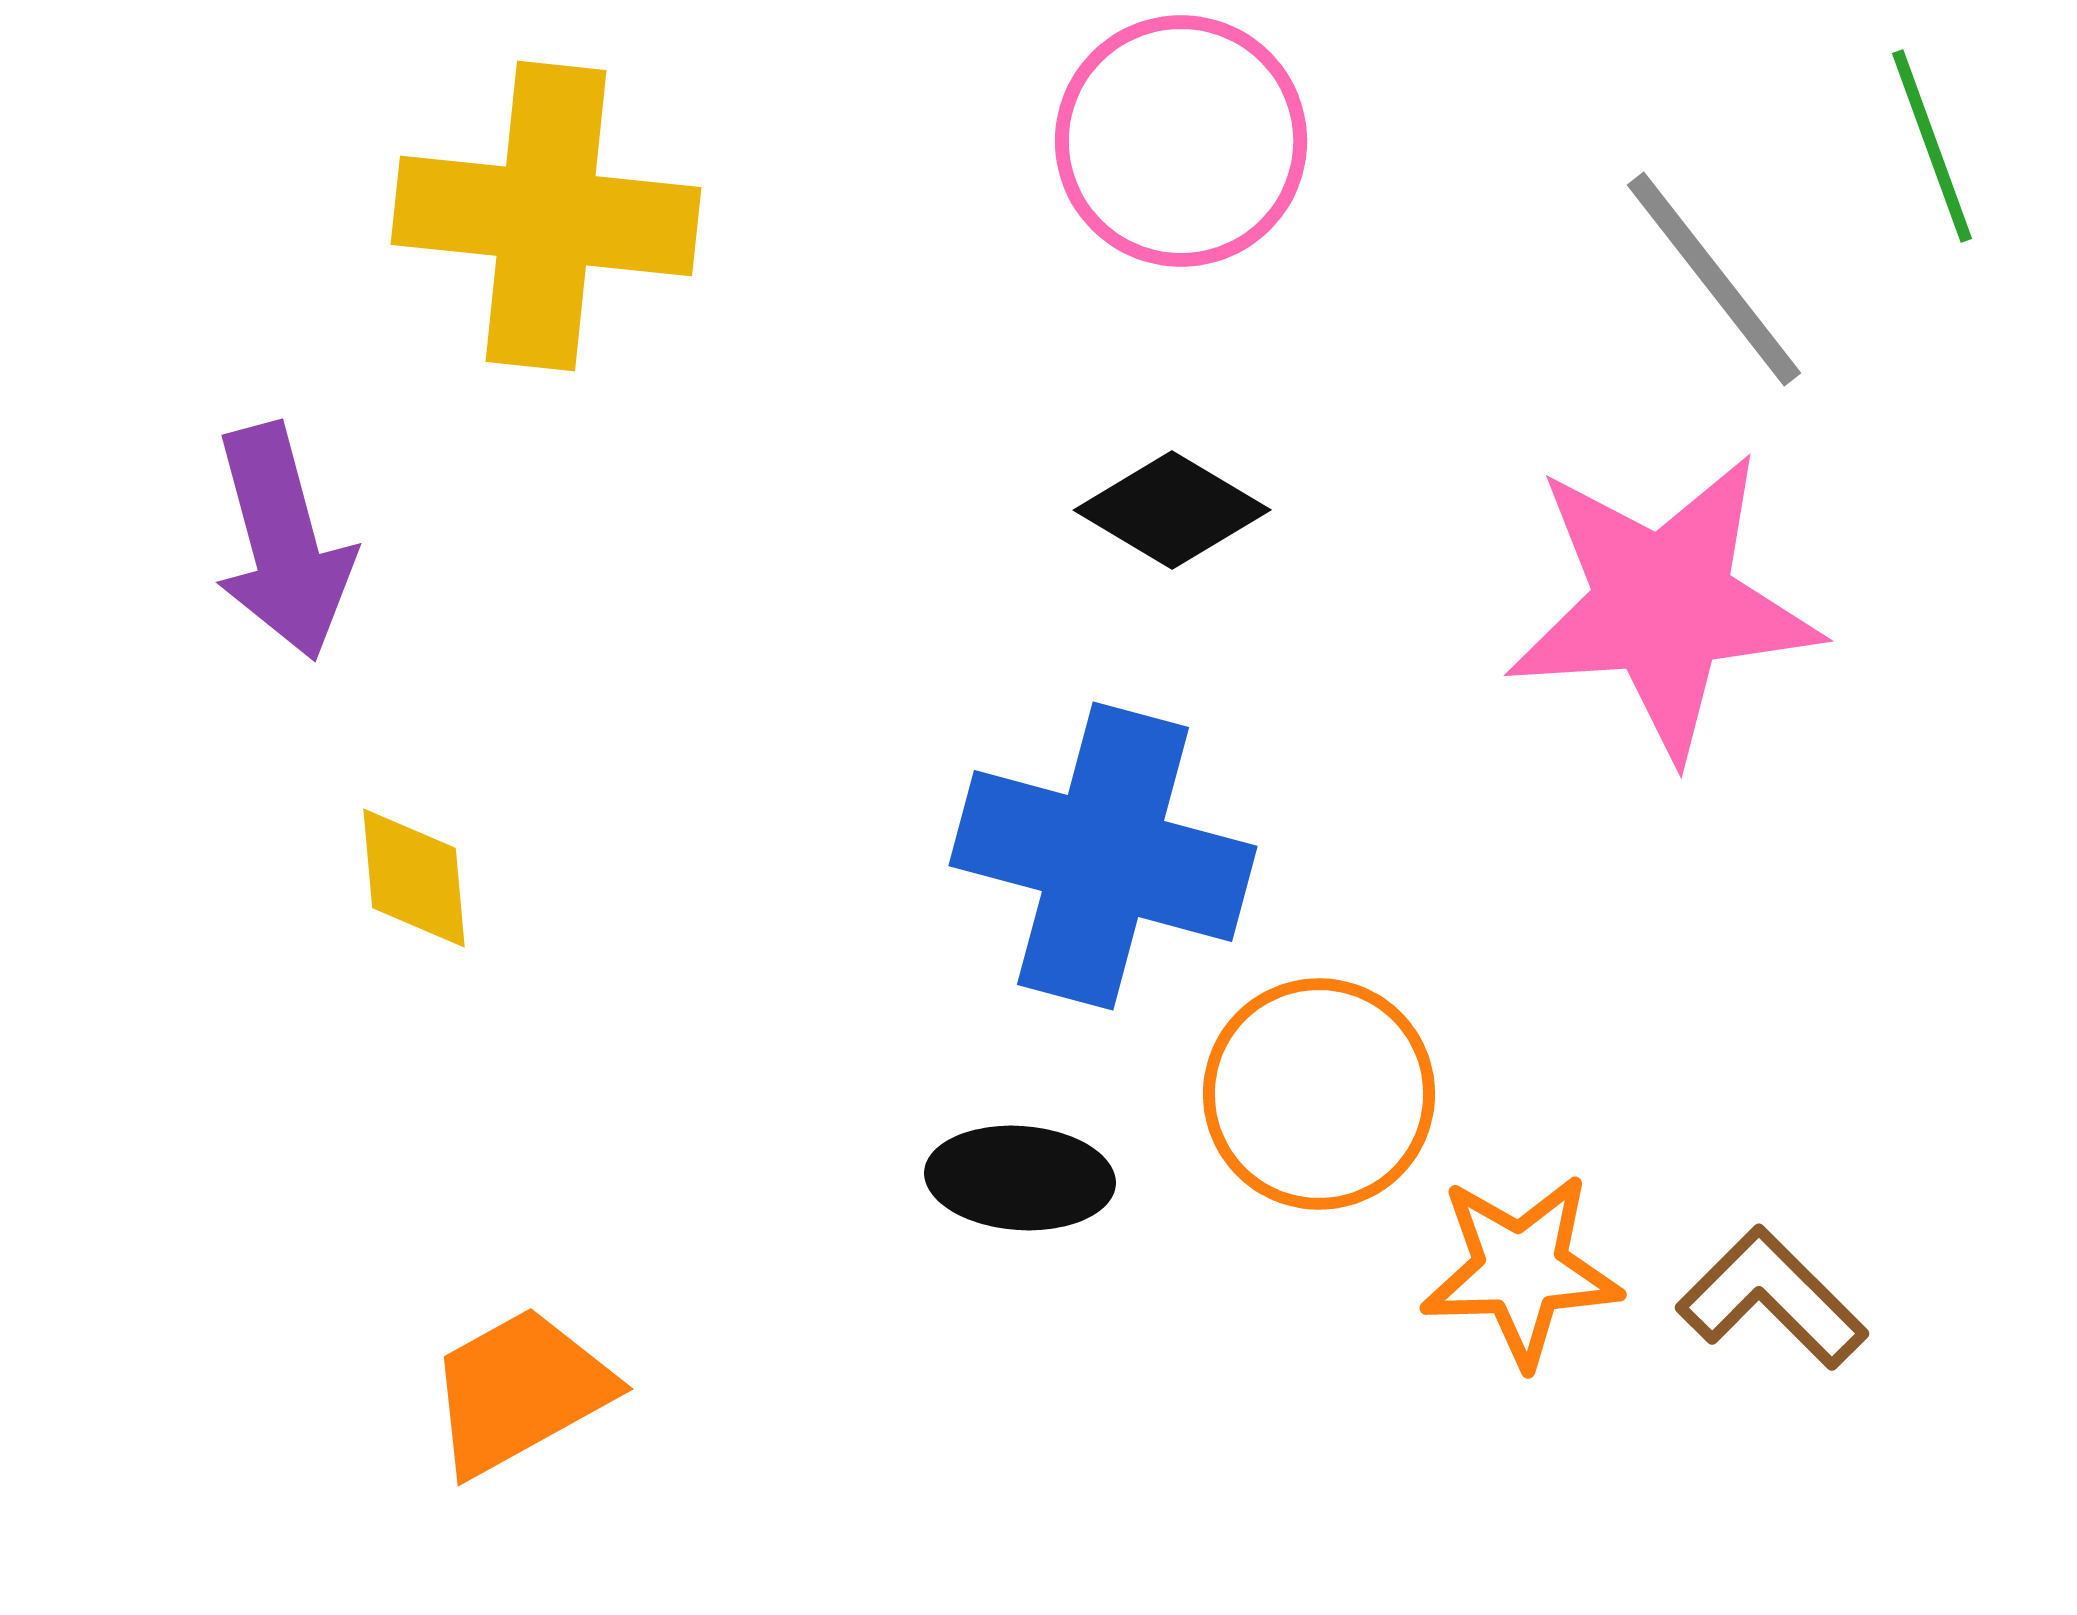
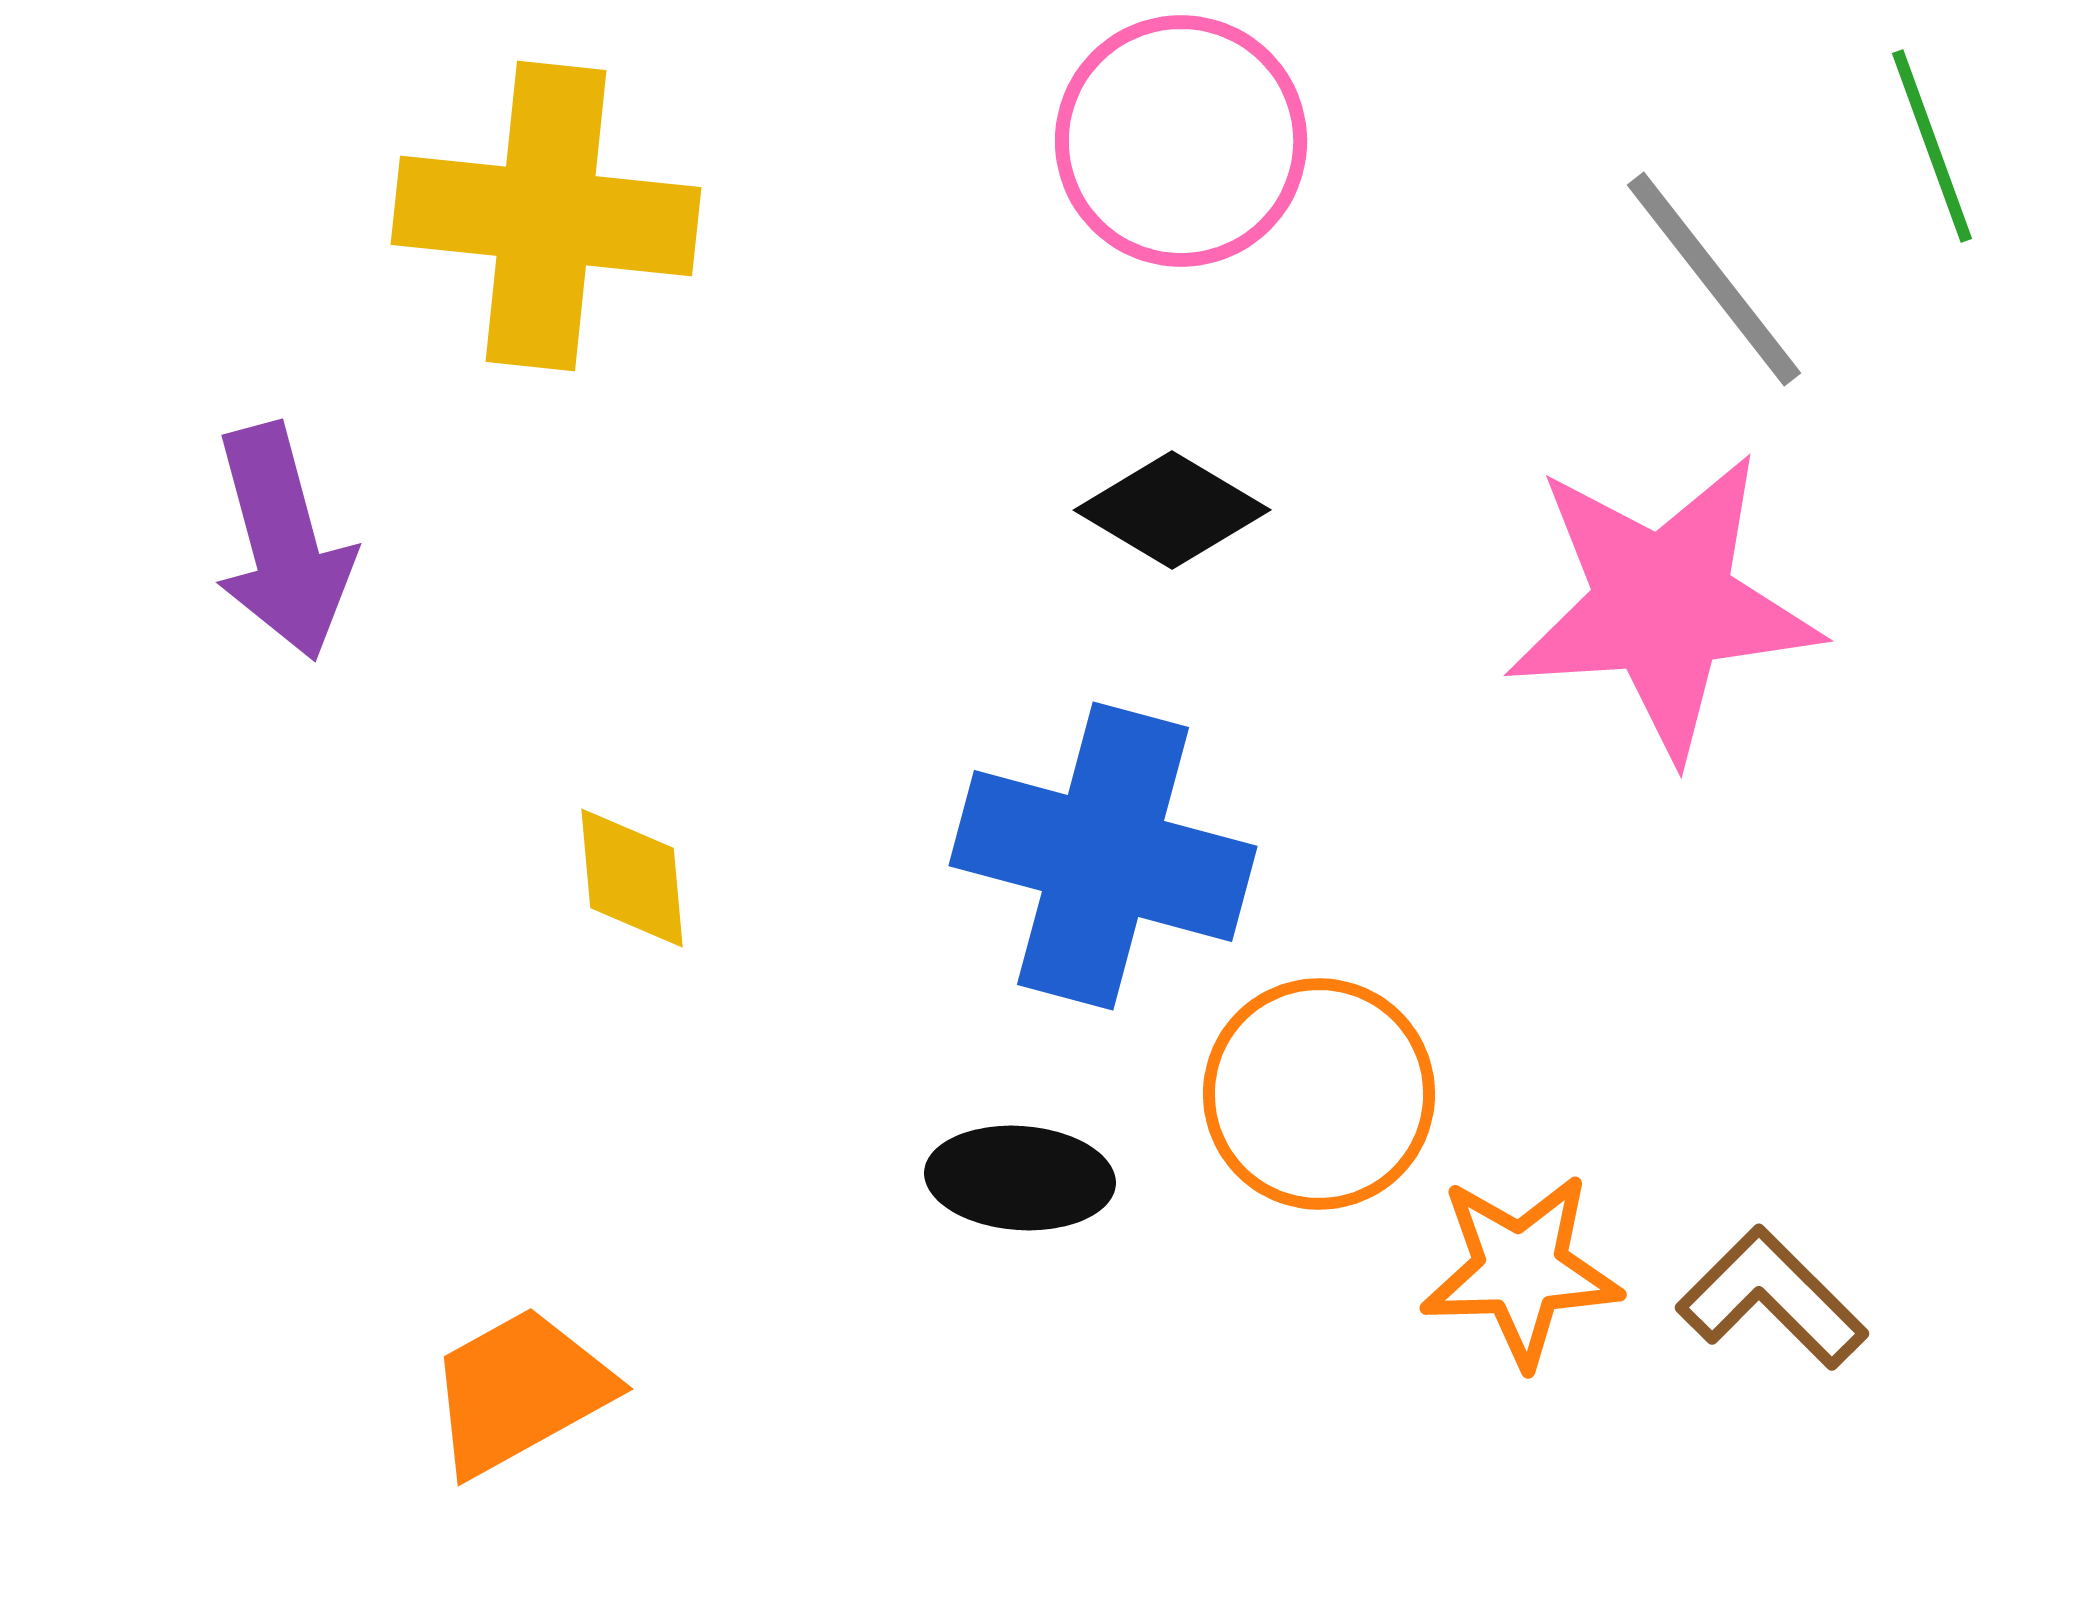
yellow diamond: moved 218 px right
